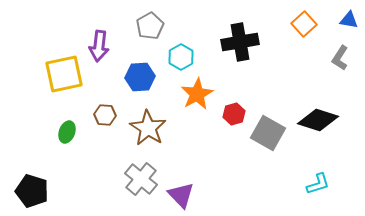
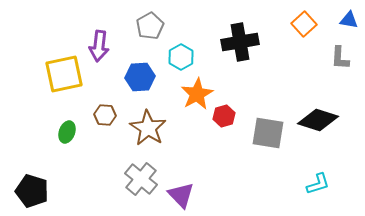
gray L-shape: rotated 30 degrees counterclockwise
red hexagon: moved 10 px left, 2 px down
gray square: rotated 20 degrees counterclockwise
